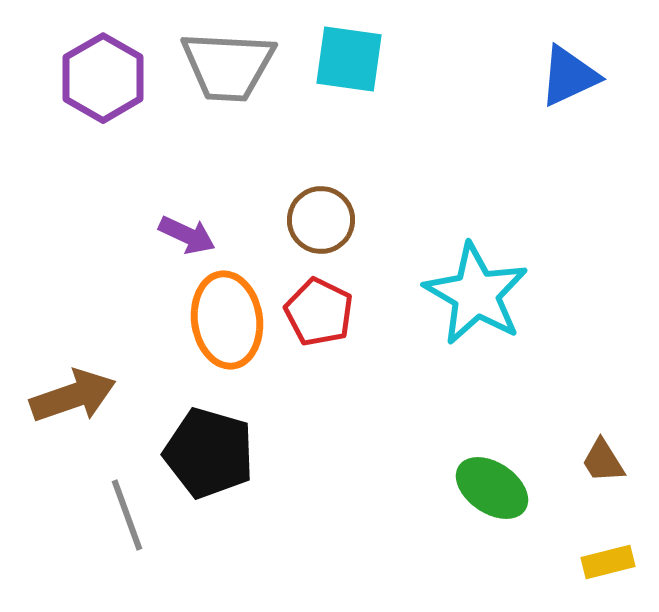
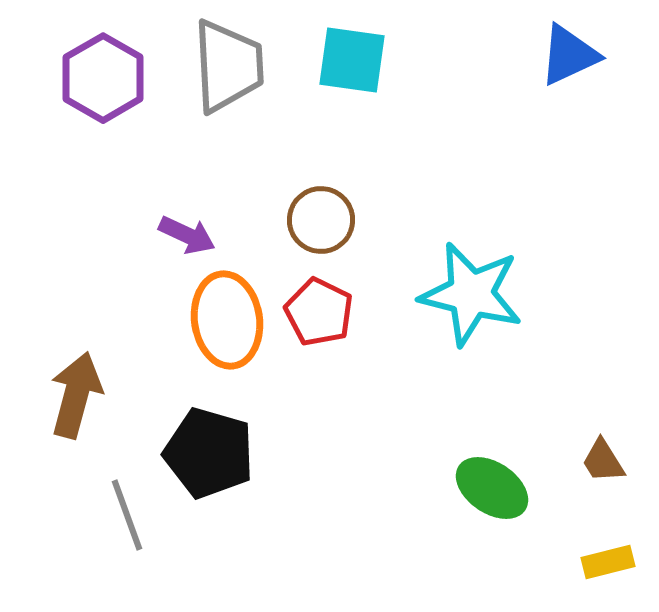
cyan square: moved 3 px right, 1 px down
gray trapezoid: rotated 96 degrees counterclockwise
blue triangle: moved 21 px up
cyan star: moved 5 px left; rotated 16 degrees counterclockwise
brown arrow: moved 3 px right, 1 px up; rotated 56 degrees counterclockwise
